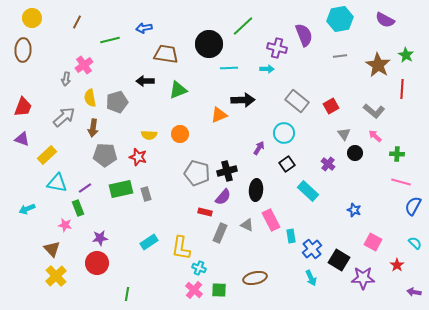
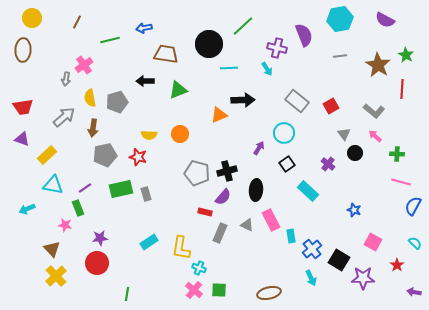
cyan arrow at (267, 69): rotated 56 degrees clockwise
red trapezoid at (23, 107): rotated 60 degrees clockwise
gray pentagon at (105, 155): rotated 15 degrees counterclockwise
cyan triangle at (57, 183): moved 4 px left, 2 px down
brown ellipse at (255, 278): moved 14 px right, 15 px down
